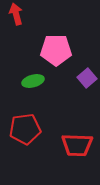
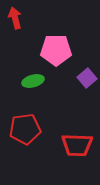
red arrow: moved 1 px left, 4 px down
